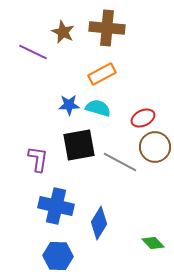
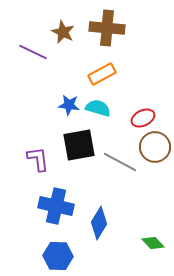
blue star: rotated 10 degrees clockwise
purple L-shape: rotated 16 degrees counterclockwise
